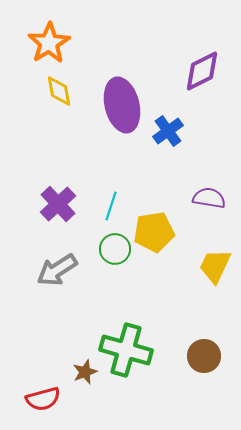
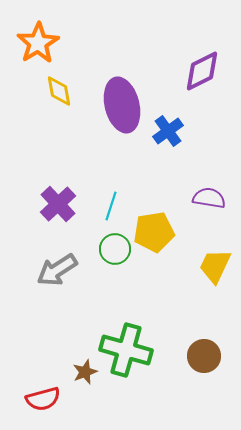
orange star: moved 11 px left
